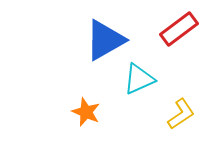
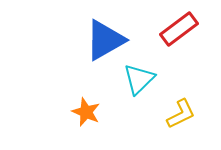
cyan triangle: rotated 20 degrees counterclockwise
yellow L-shape: rotated 8 degrees clockwise
